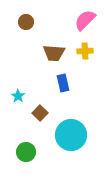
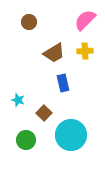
brown circle: moved 3 px right
brown trapezoid: rotated 35 degrees counterclockwise
cyan star: moved 4 px down; rotated 16 degrees counterclockwise
brown square: moved 4 px right
green circle: moved 12 px up
